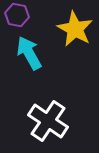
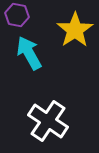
yellow star: moved 1 px down; rotated 9 degrees clockwise
